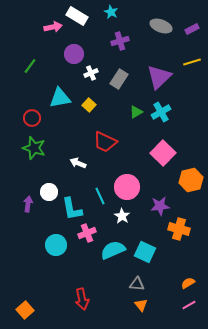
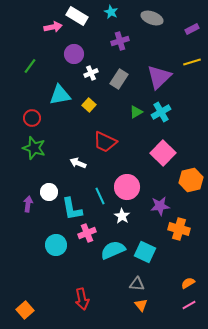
gray ellipse: moved 9 px left, 8 px up
cyan triangle: moved 3 px up
